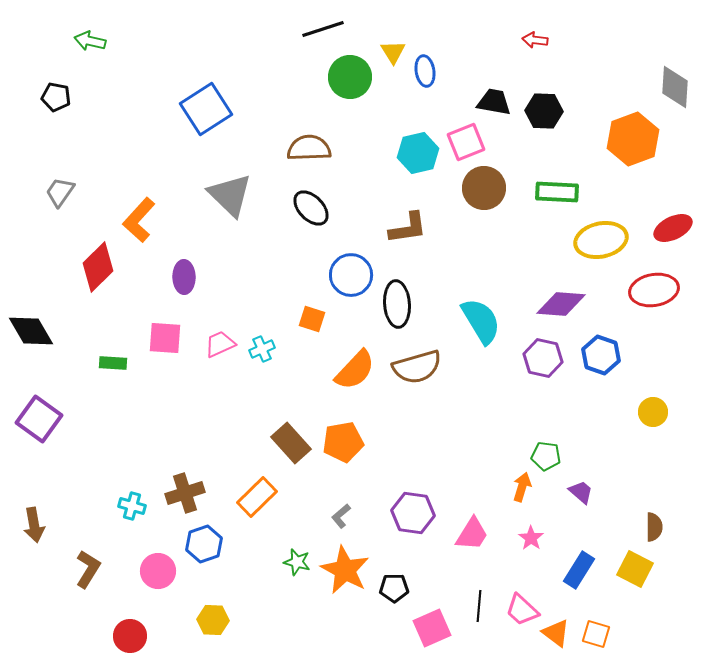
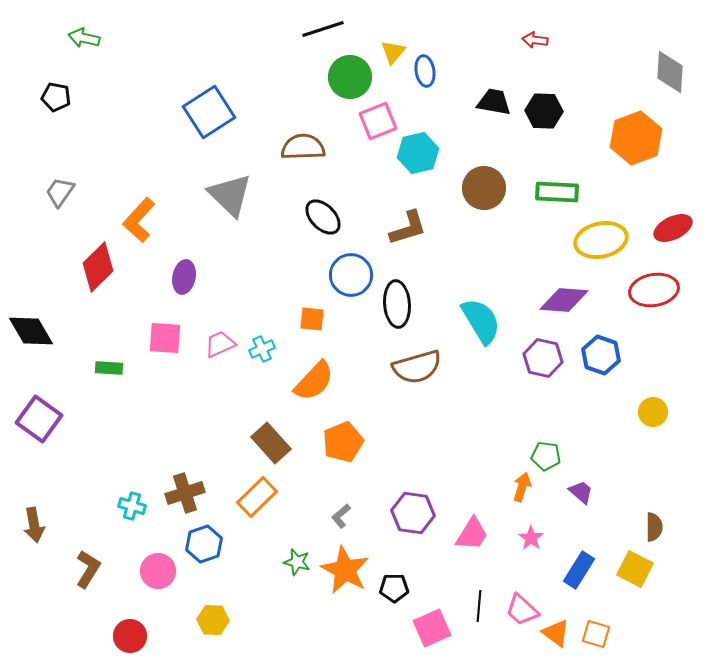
green arrow at (90, 41): moved 6 px left, 3 px up
yellow triangle at (393, 52): rotated 12 degrees clockwise
gray diamond at (675, 87): moved 5 px left, 15 px up
blue square at (206, 109): moved 3 px right, 3 px down
orange hexagon at (633, 139): moved 3 px right, 1 px up
pink square at (466, 142): moved 88 px left, 21 px up
brown semicircle at (309, 148): moved 6 px left, 1 px up
black ellipse at (311, 208): moved 12 px right, 9 px down
brown L-shape at (408, 228): rotated 9 degrees counterclockwise
purple ellipse at (184, 277): rotated 12 degrees clockwise
purple diamond at (561, 304): moved 3 px right, 4 px up
orange square at (312, 319): rotated 12 degrees counterclockwise
green rectangle at (113, 363): moved 4 px left, 5 px down
orange semicircle at (355, 370): moved 41 px left, 11 px down
orange pentagon at (343, 442): rotated 12 degrees counterclockwise
brown rectangle at (291, 443): moved 20 px left
